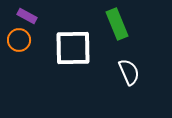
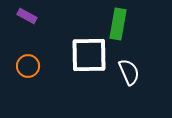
green rectangle: moved 1 px right; rotated 32 degrees clockwise
orange circle: moved 9 px right, 26 px down
white square: moved 16 px right, 7 px down
